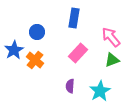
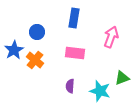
pink arrow: rotated 60 degrees clockwise
pink rectangle: moved 3 px left; rotated 54 degrees clockwise
green triangle: moved 10 px right, 18 px down
cyan star: rotated 25 degrees counterclockwise
